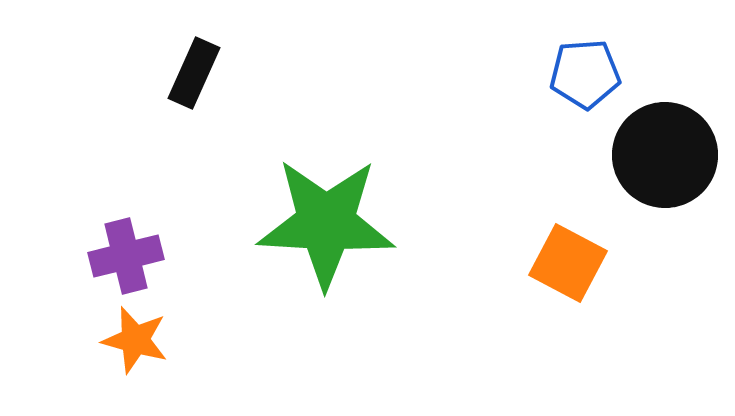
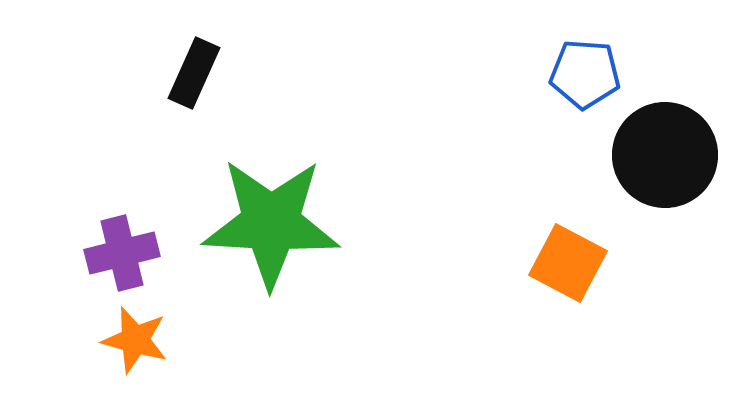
blue pentagon: rotated 8 degrees clockwise
green star: moved 55 px left
purple cross: moved 4 px left, 3 px up
